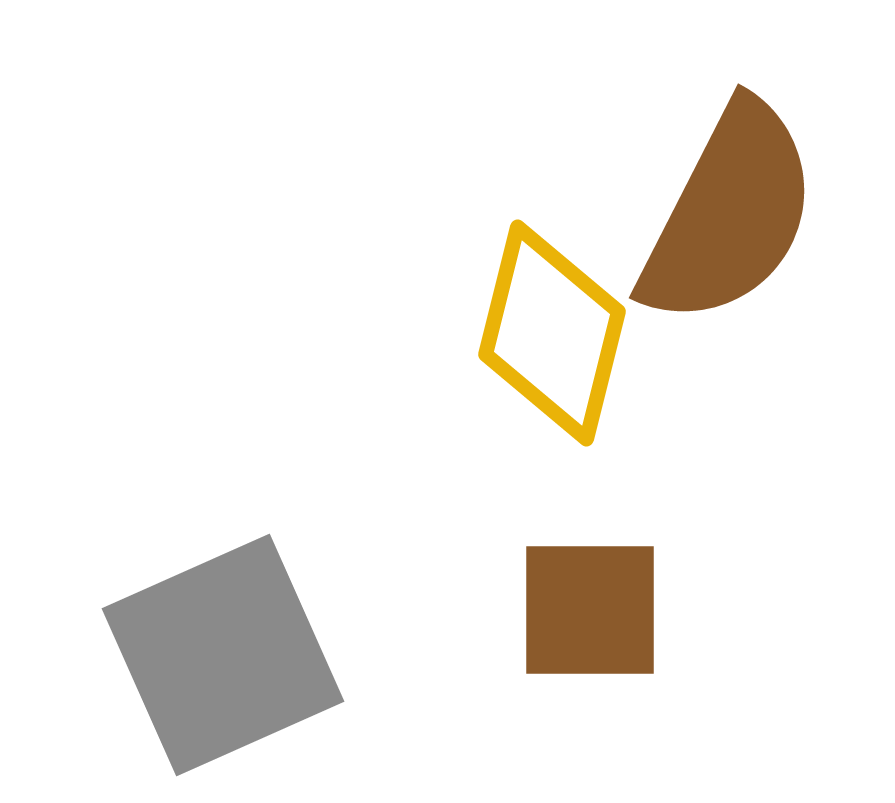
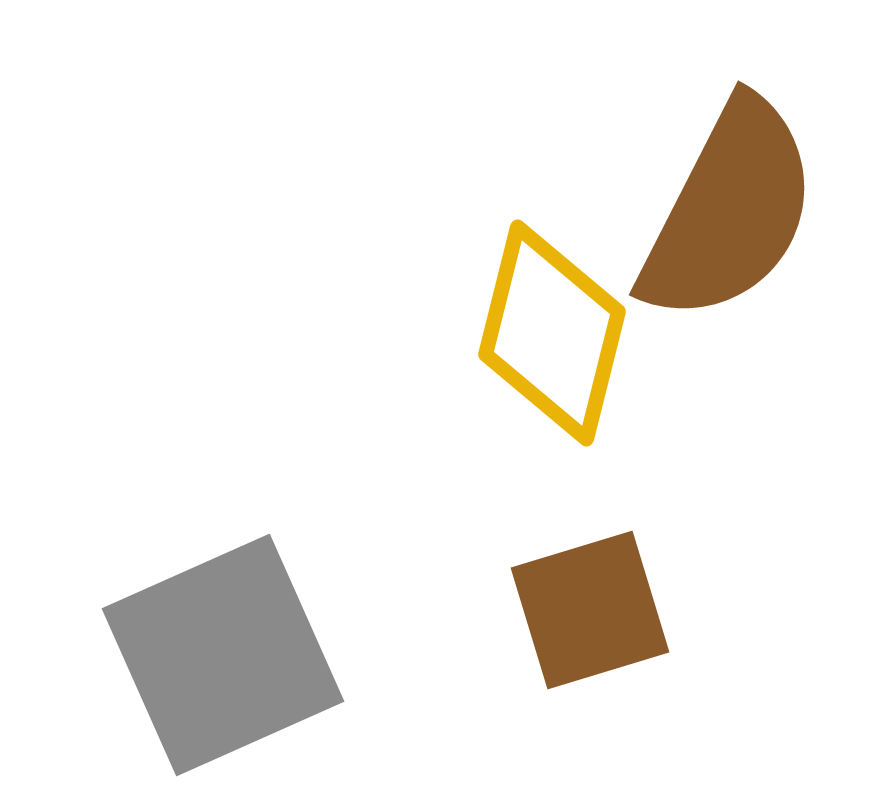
brown semicircle: moved 3 px up
brown square: rotated 17 degrees counterclockwise
